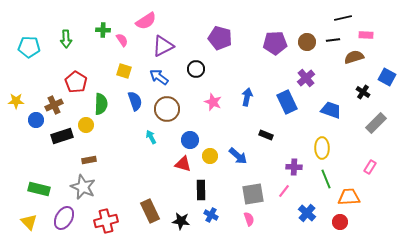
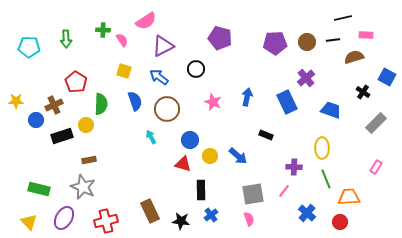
pink rectangle at (370, 167): moved 6 px right
blue cross at (211, 215): rotated 24 degrees clockwise
